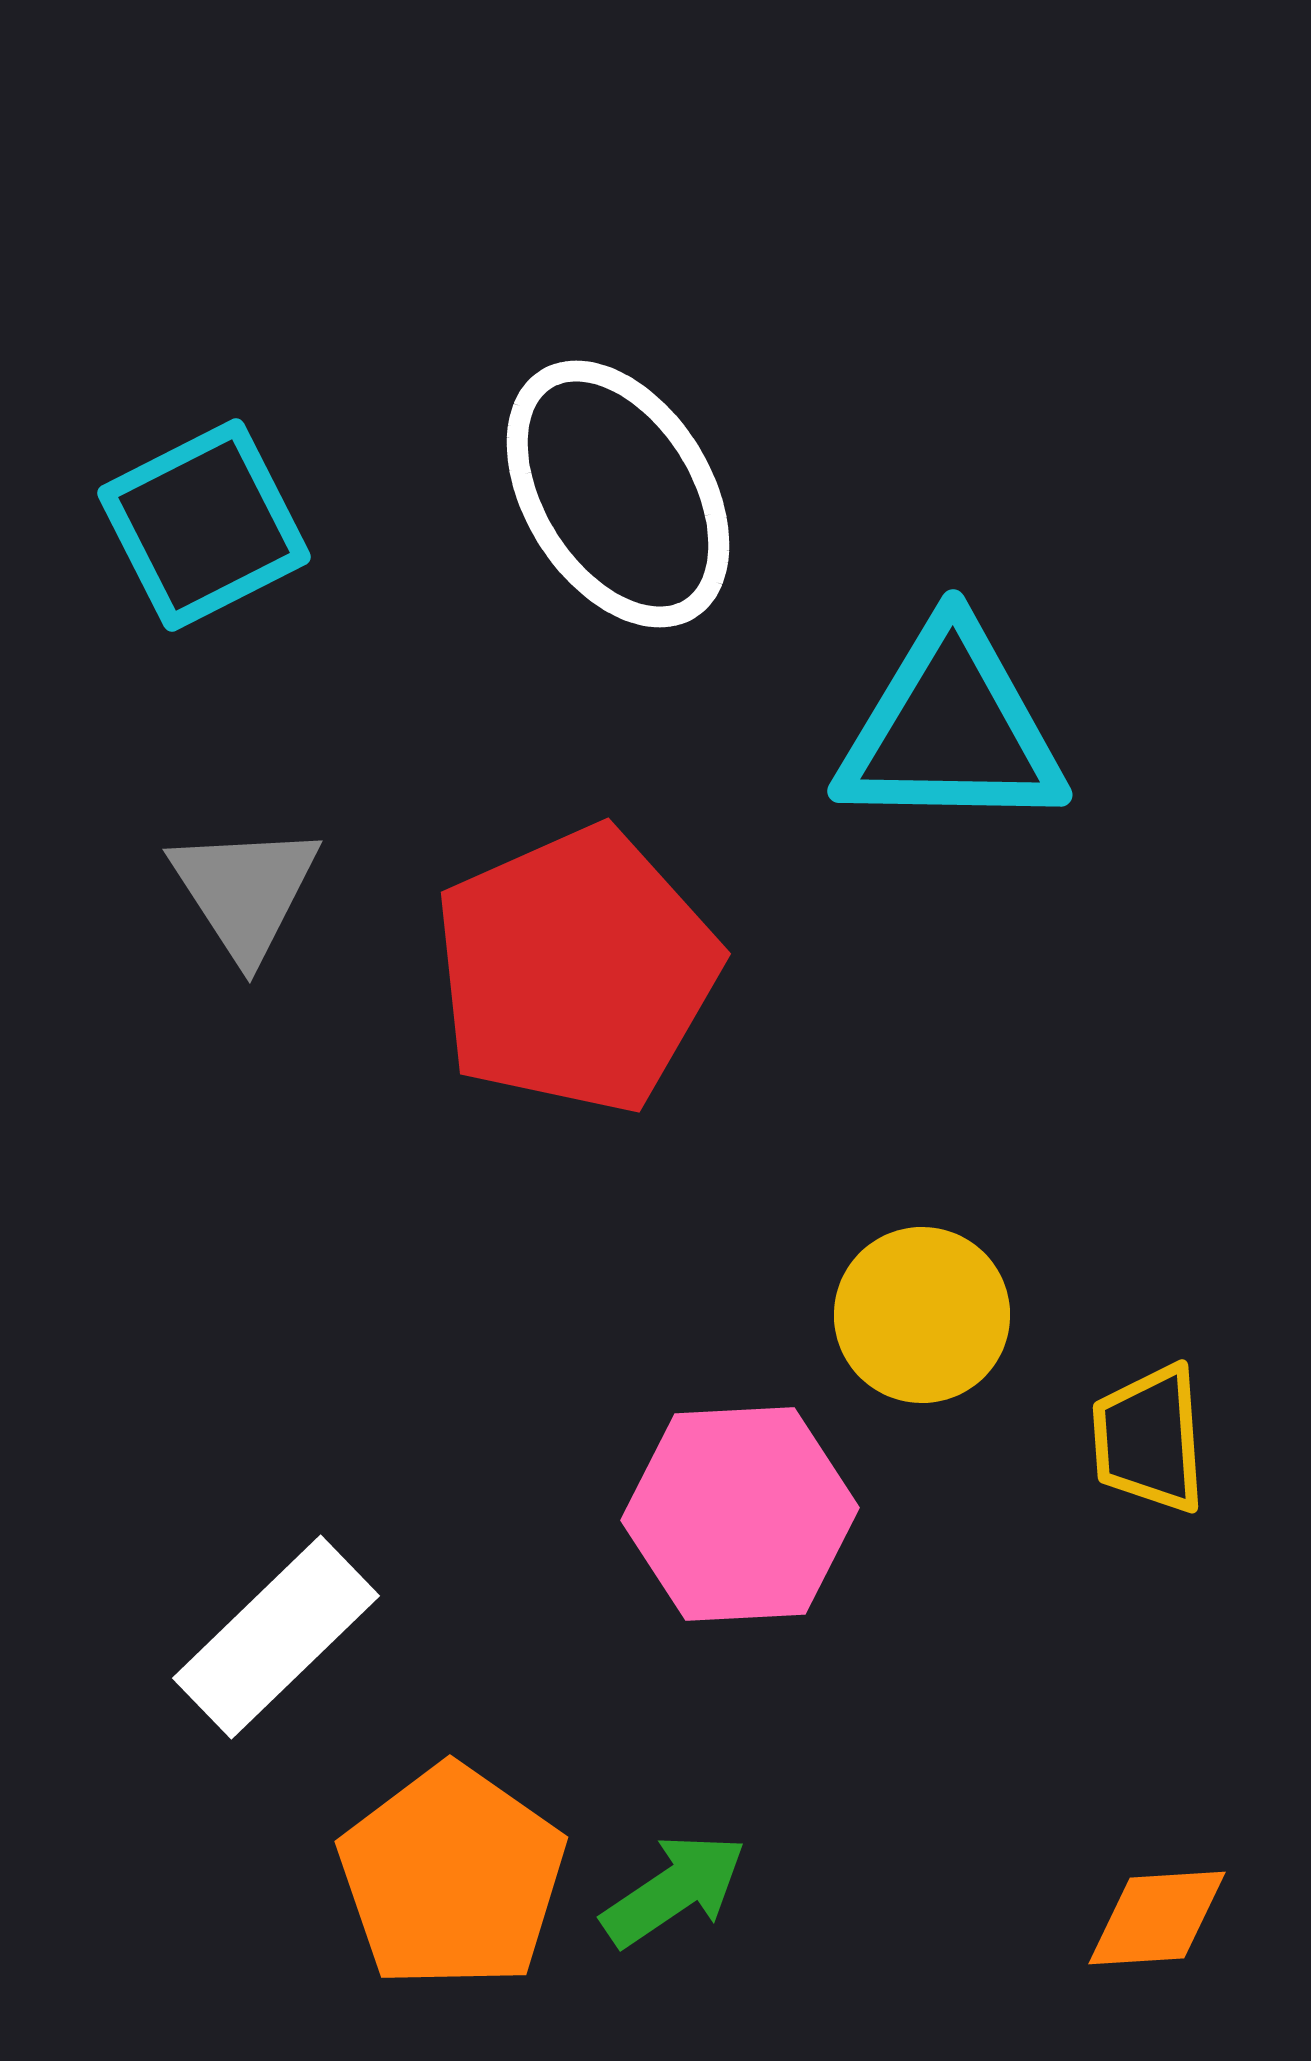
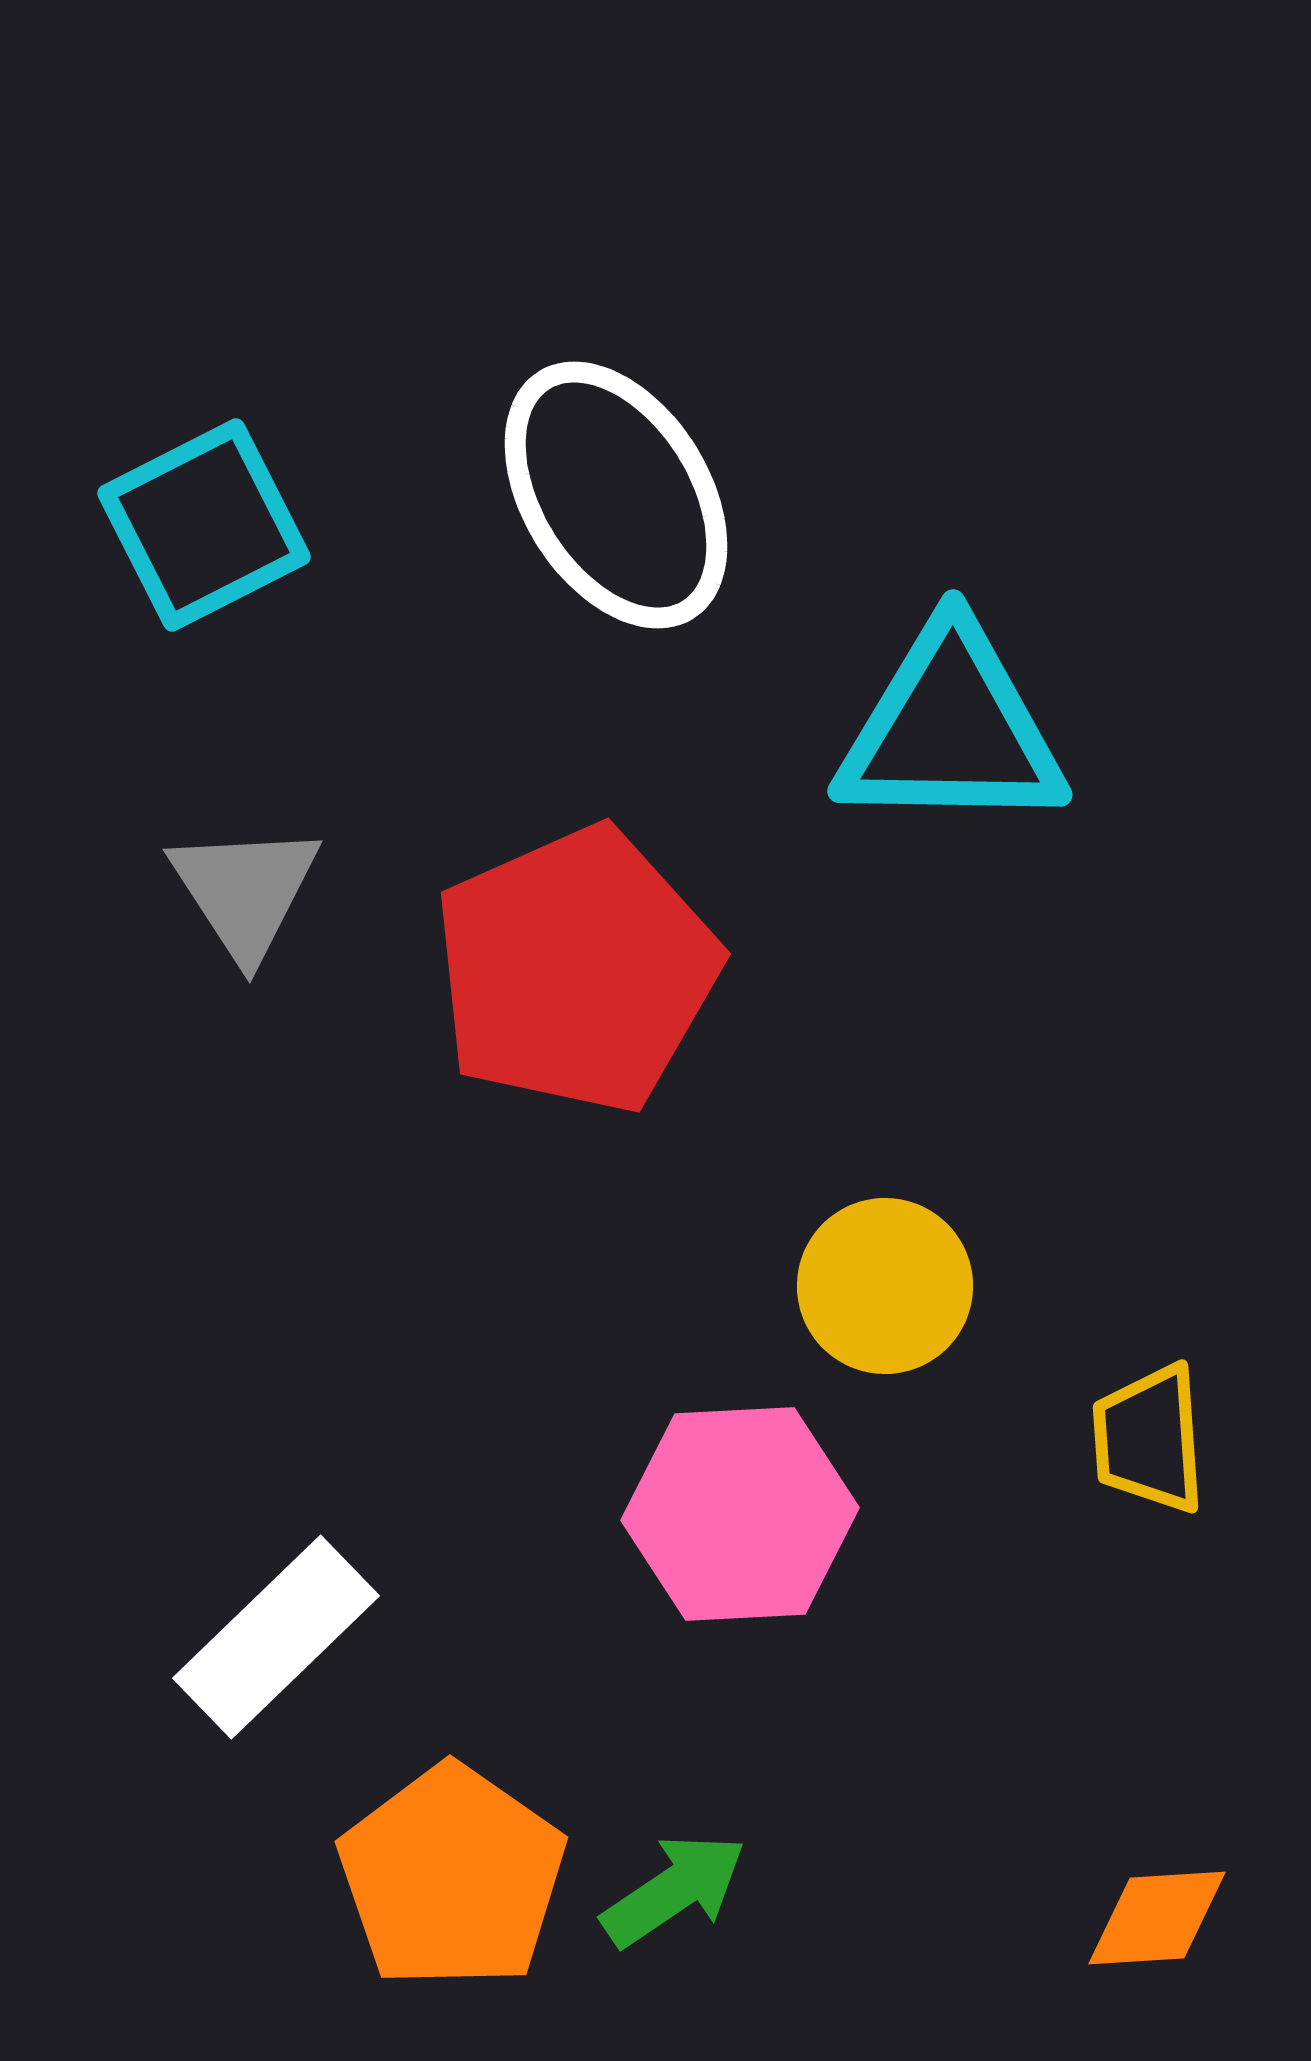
white ellipse: moved 2 px left, 1 px down
yellow circle: moved 37 px left, 29 px up
